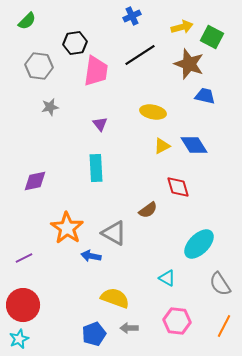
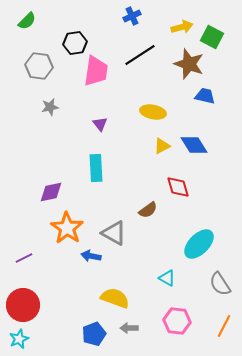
purple diamond: moved 16 px right, 11 px down
